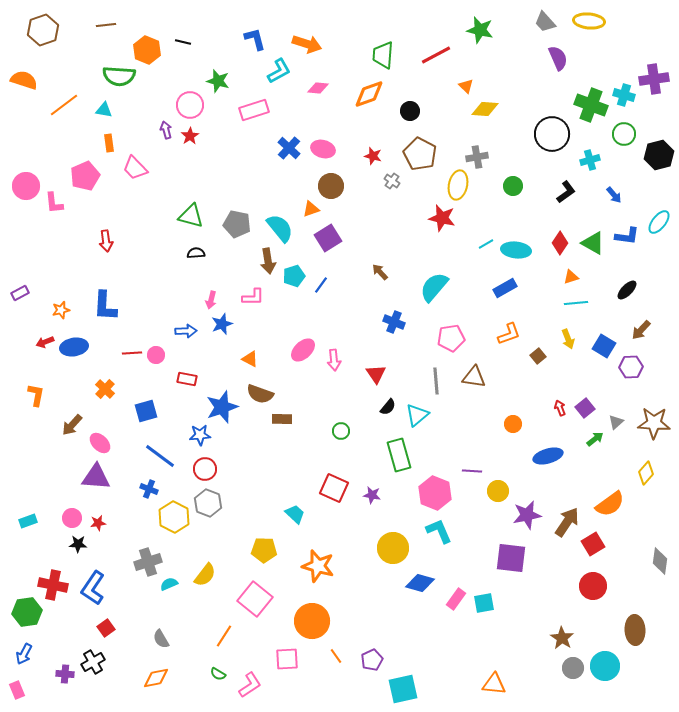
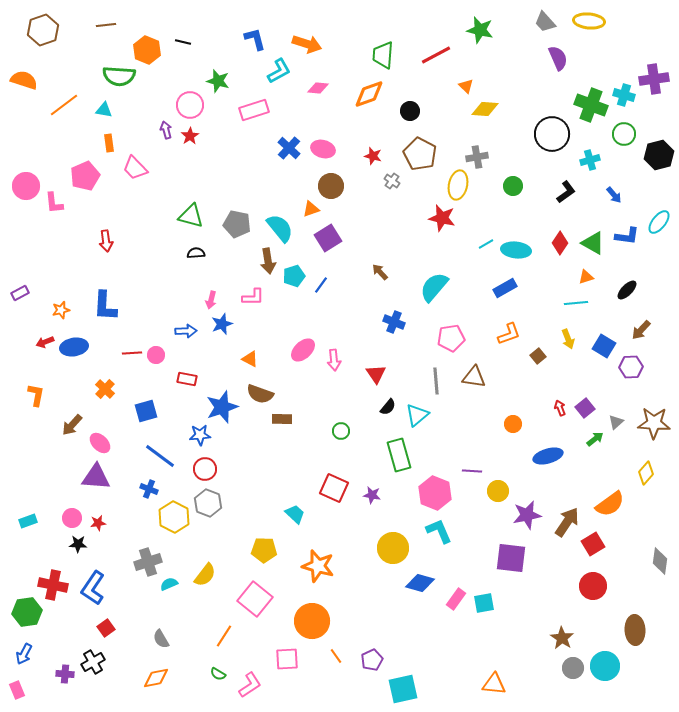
orange triangle at (571, 277): moved 15 px right
